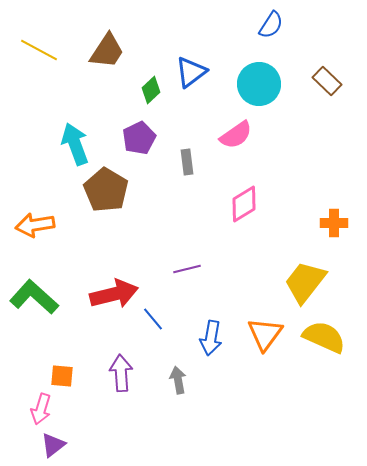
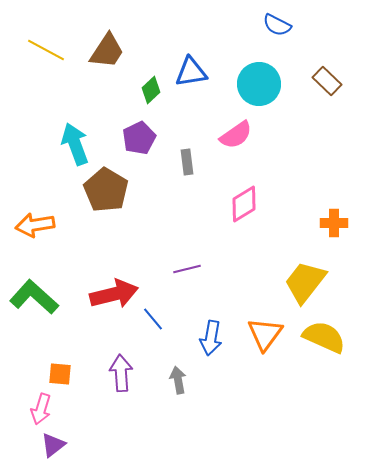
blue semicircle: moved 6 px right; rotated 84 degrees clockwise
yellow line: moved 7 px right
blue triangle: rotated 28 degrees clockwise
orange square: moved 2 px left, 2 px up
